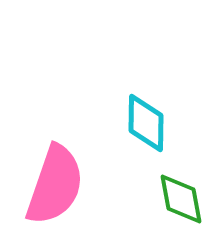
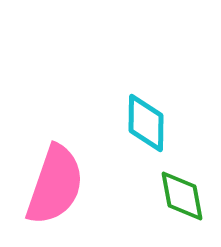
green diamond: moved 1 px right, 3 px up
